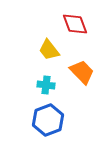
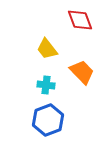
red diamond: moved 5 px right, 4 px up
yellow trapezoid: moved 2 px left, 1 px up
